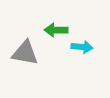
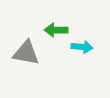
gray triangle: moved 1 px right
